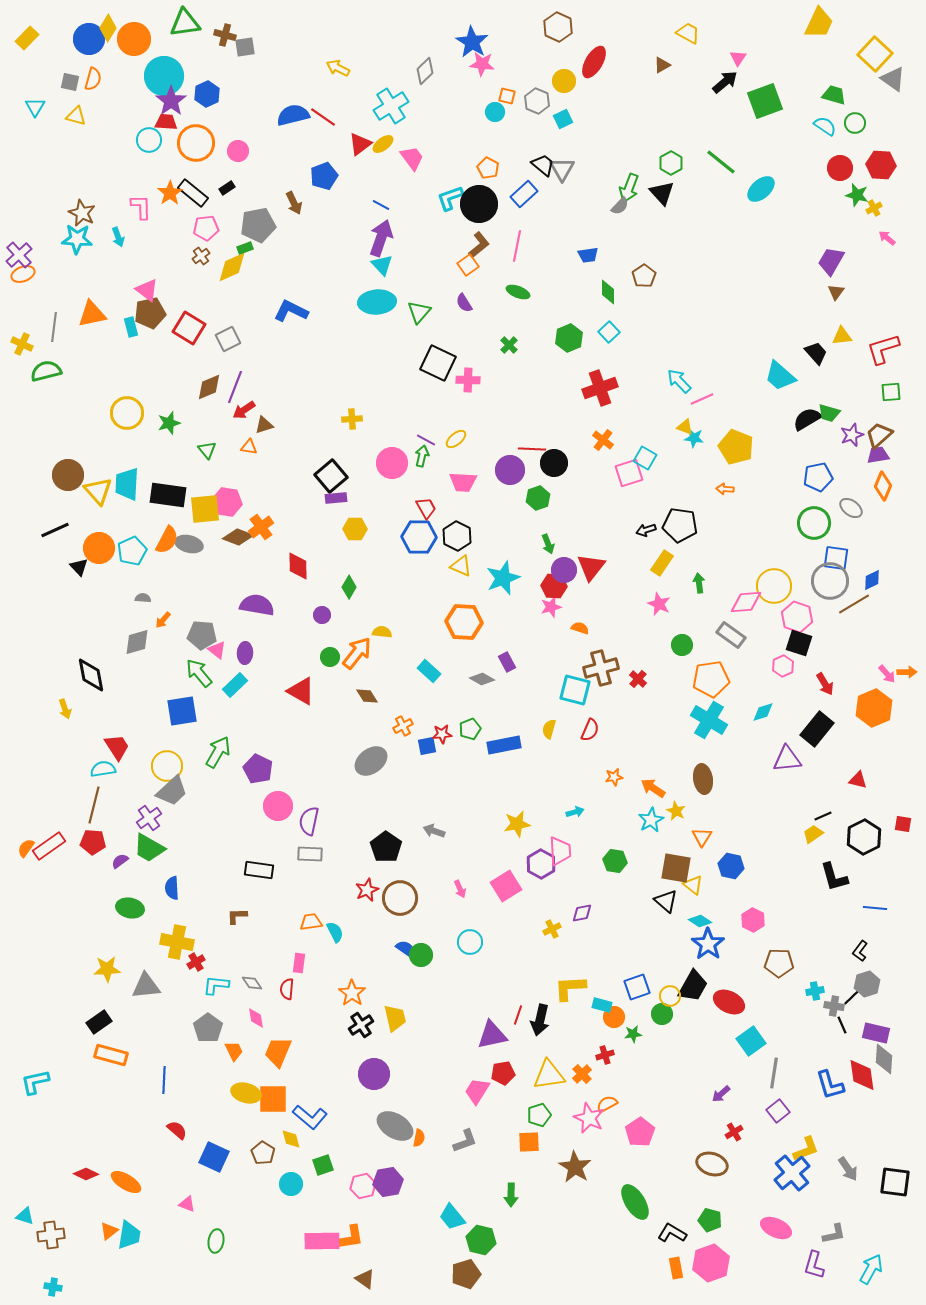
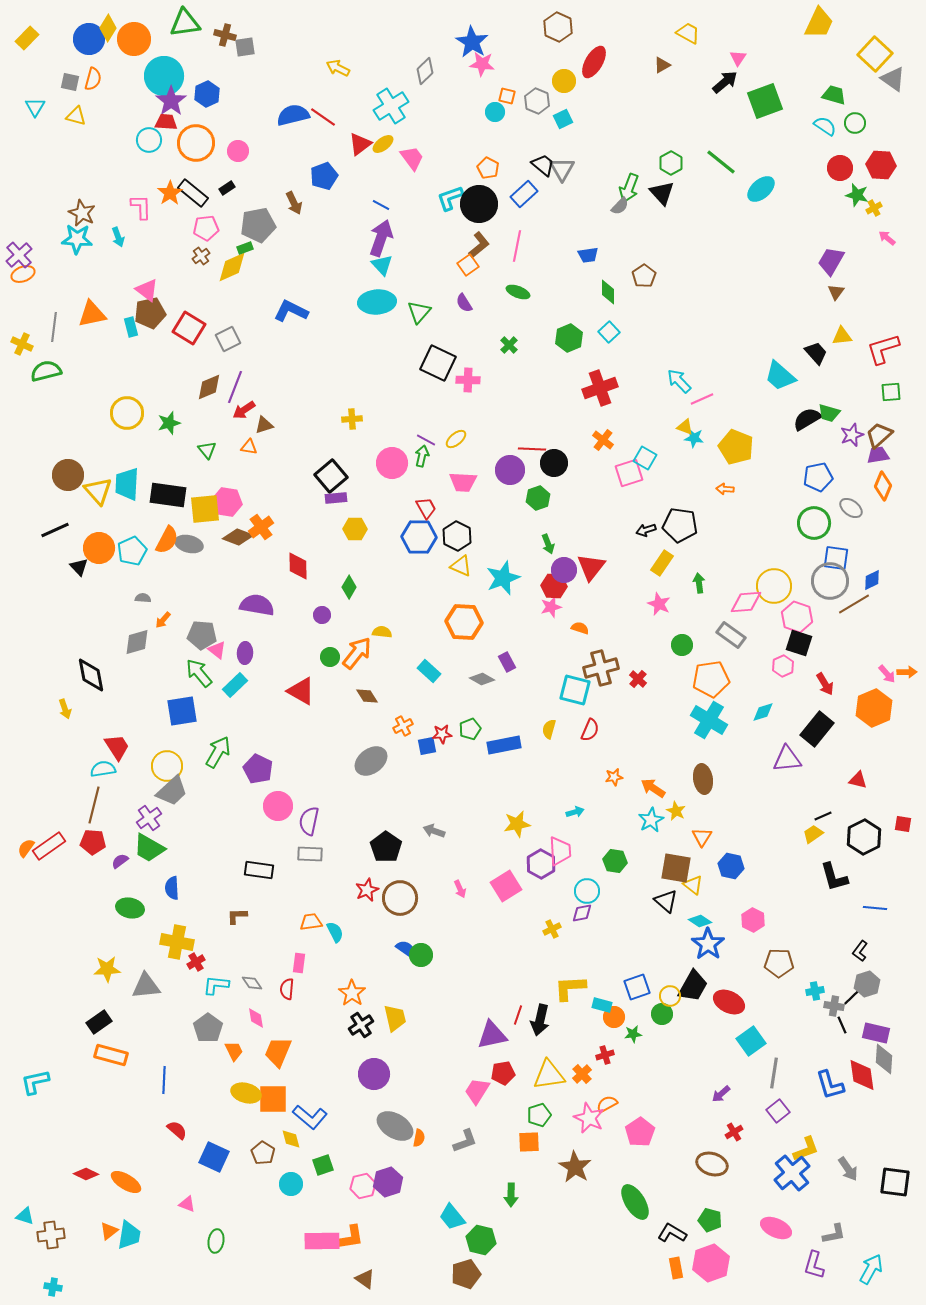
cyan circle at (470, 942): moved 117 px right, 51 px up
purple hexagon at (388, 1182): rotated 8 degrees counterclockwise
